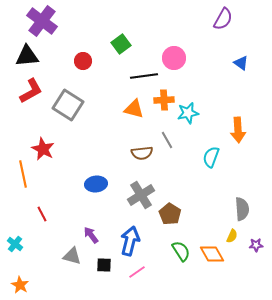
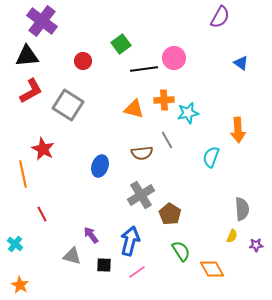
purple semicircle: moved 3 px left, 2 px up
black line: moved 7 px up
blue ellipse: moved 4 px right, 18 px up; rotated 65 degrees counterclockwise
orange diamond: moved 15 px down
